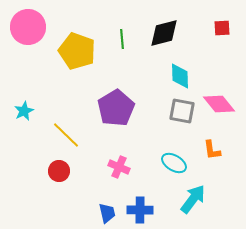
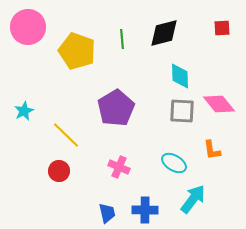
gray square: rotated 8 degrees counterclockwise
blue cross: moved 5 px right
